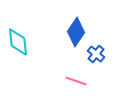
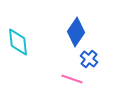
blue cross: moved 7 px left, 5 px down
pink line: moved 4 px left, 2 px up
